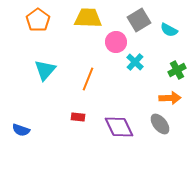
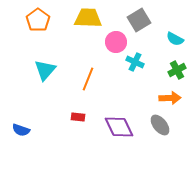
cyan semicircle: moved 6 px right, 9 px down
cyan cross: rotated 18 degrees counterclockwise
gray ellipse: moved 1 px down
